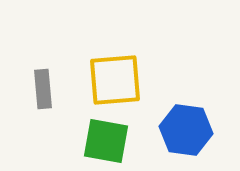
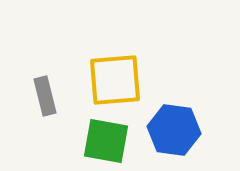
gray rectangle: moved 2 px right, 7 px down; rotated 9 degrees counterclockwise
blue hexagon: moved 12 px left
